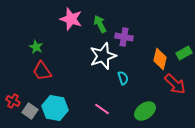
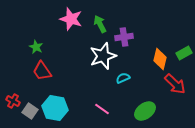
purple cross: rotated 18 degrees counterclockwise
cyan semicircle: rotated 96 degrees counterclockwise
